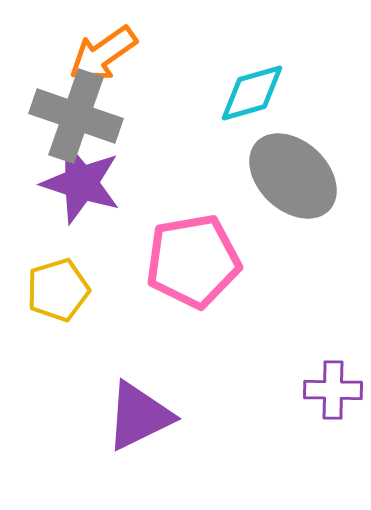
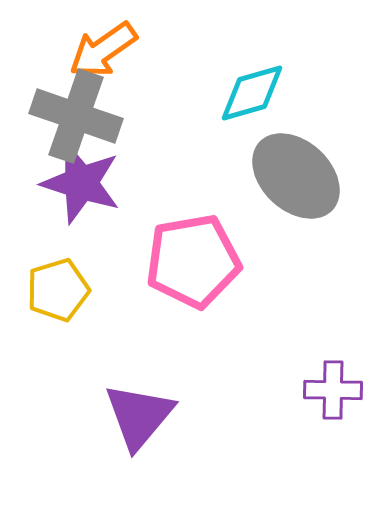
orange arrow: moved 4 px up
gray ellipse: moved 3 px right
purple triangle: rotated 24 degrees counterclockwise
